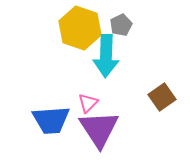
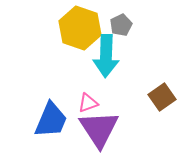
pink triangle: rotated 25 degrees clockwise
blue trapezoid: rotated 63 degrees counterclockwise
